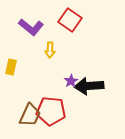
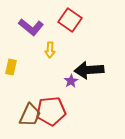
black arrow: moved 16 px up
red pentagon: rotated 12 degrees counterclockwise
